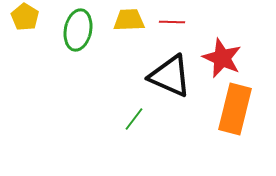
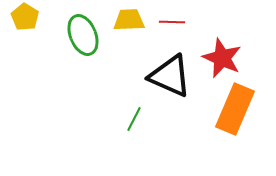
green ellipse: moved 5 px right, 5 px down; rotated 33 degrees counterclockwise
orange rectangle: rotated 9 degrees clockwise
green line: rotated 10 degrees counterclockwise
